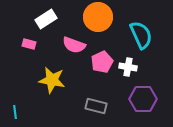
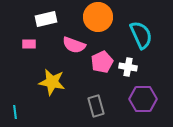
white rectangle: rotated 20 degrees clockwise
pink rectangle: rotated 16 degrees counterclockwise
yellow star: moved 2 px down
gray rectangle: rotated 60 degrees clockwise
